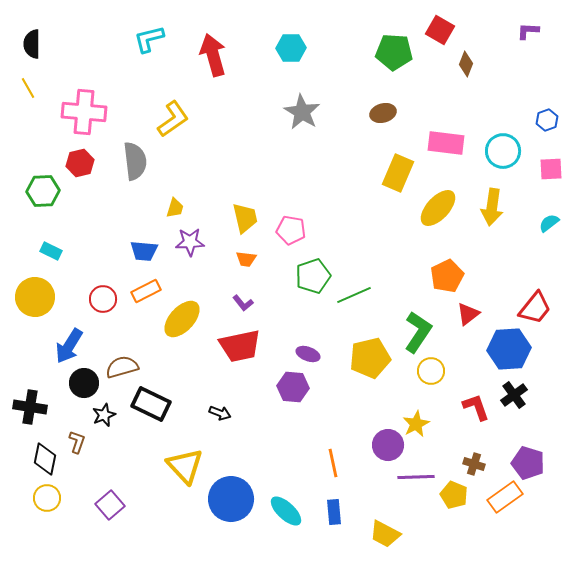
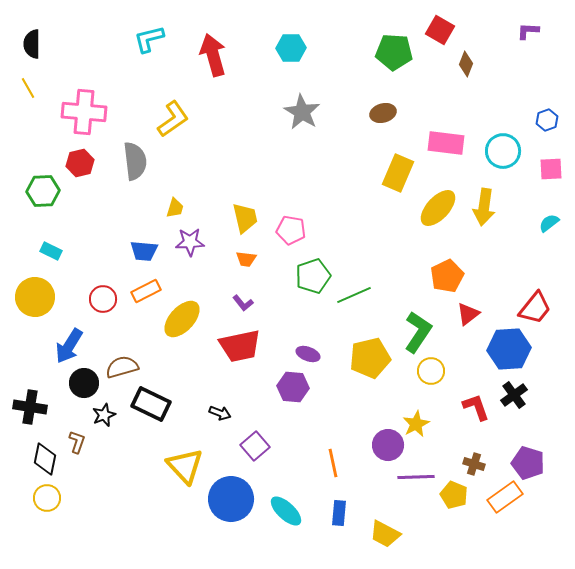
yellow arrow at (492, 207): moved 8 px left
purple square at (110, 505): moved 145 px right, 59 px up
blue rectangle at (334, 512): moved 5 px right, 1 px down; rotated 10 degrees clockwise
